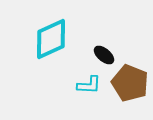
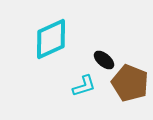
black ellipse: moved 5 px down
cyan L-shape: moved 5 px left, 1 px down; rotated 20 degrees counterclockwise
